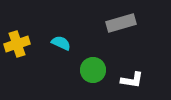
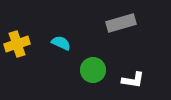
white L-shape: moved 1 px right
